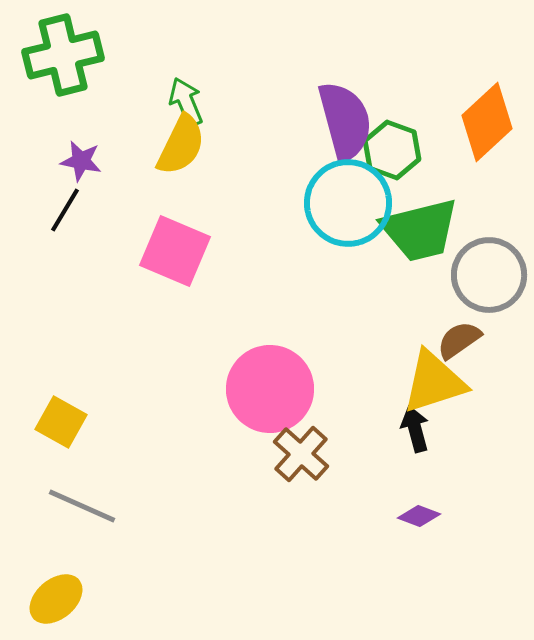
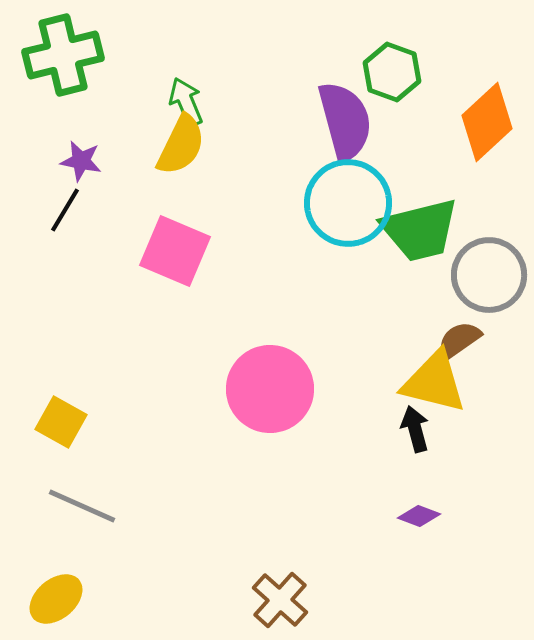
green hexagon: moved 78 px up
yellow triangle: rotated 32 degrees clockwise
brown cross: moved 21 px left, 146 px down
